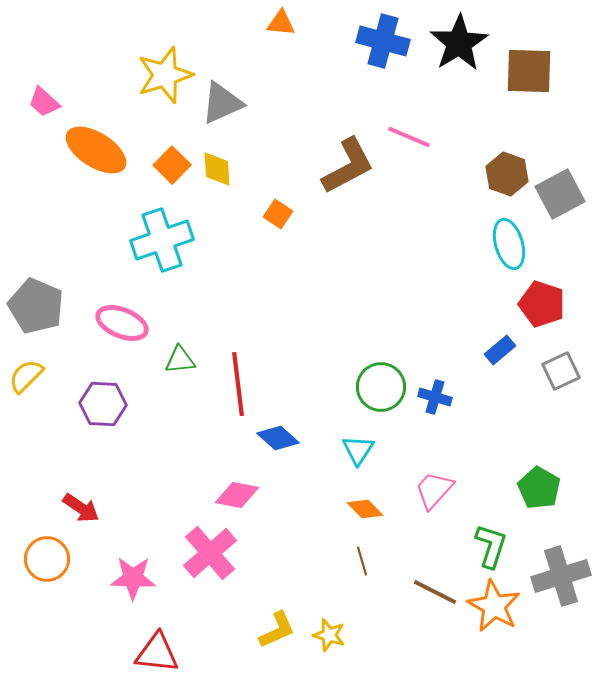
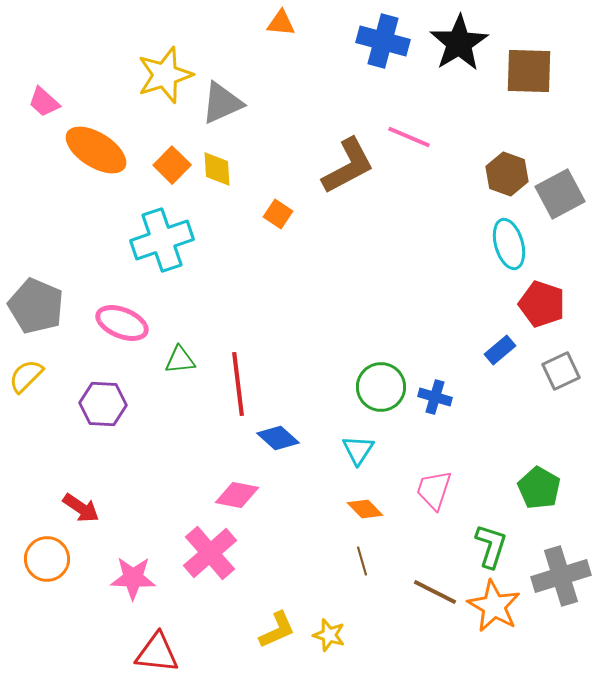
pink trapezoid at (434, 490): rotated 24 degrees counterclockwise
